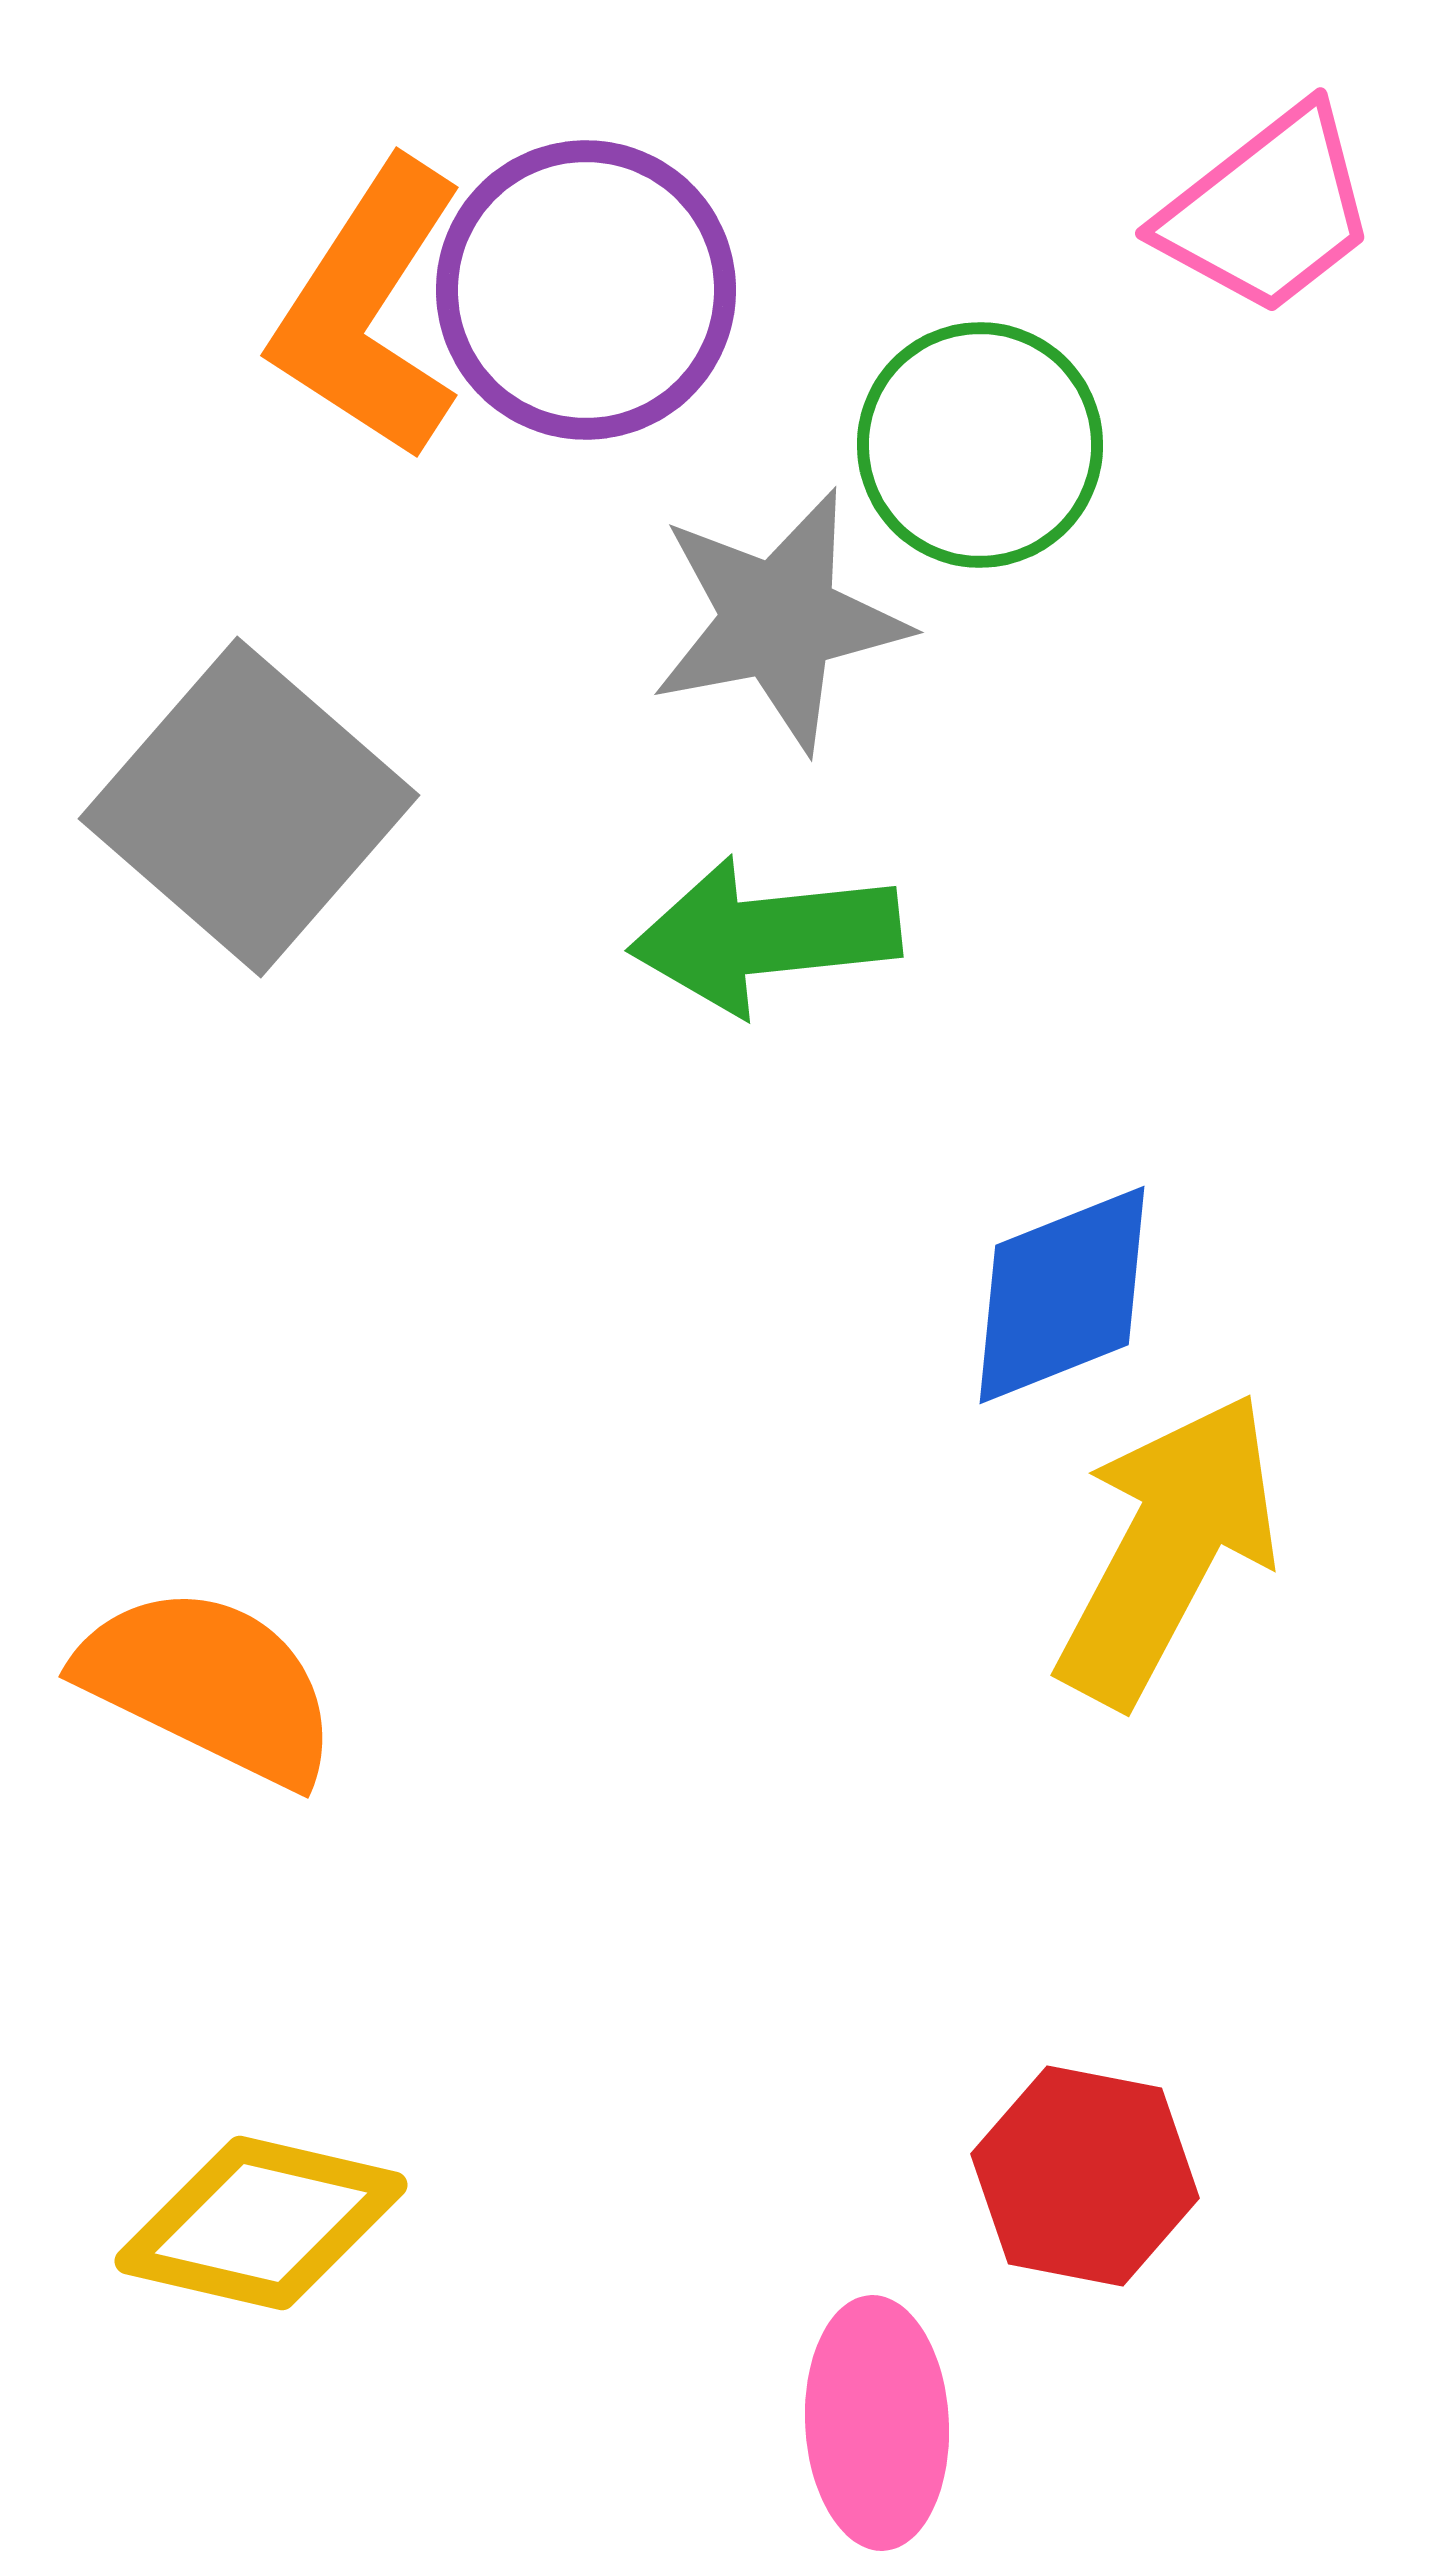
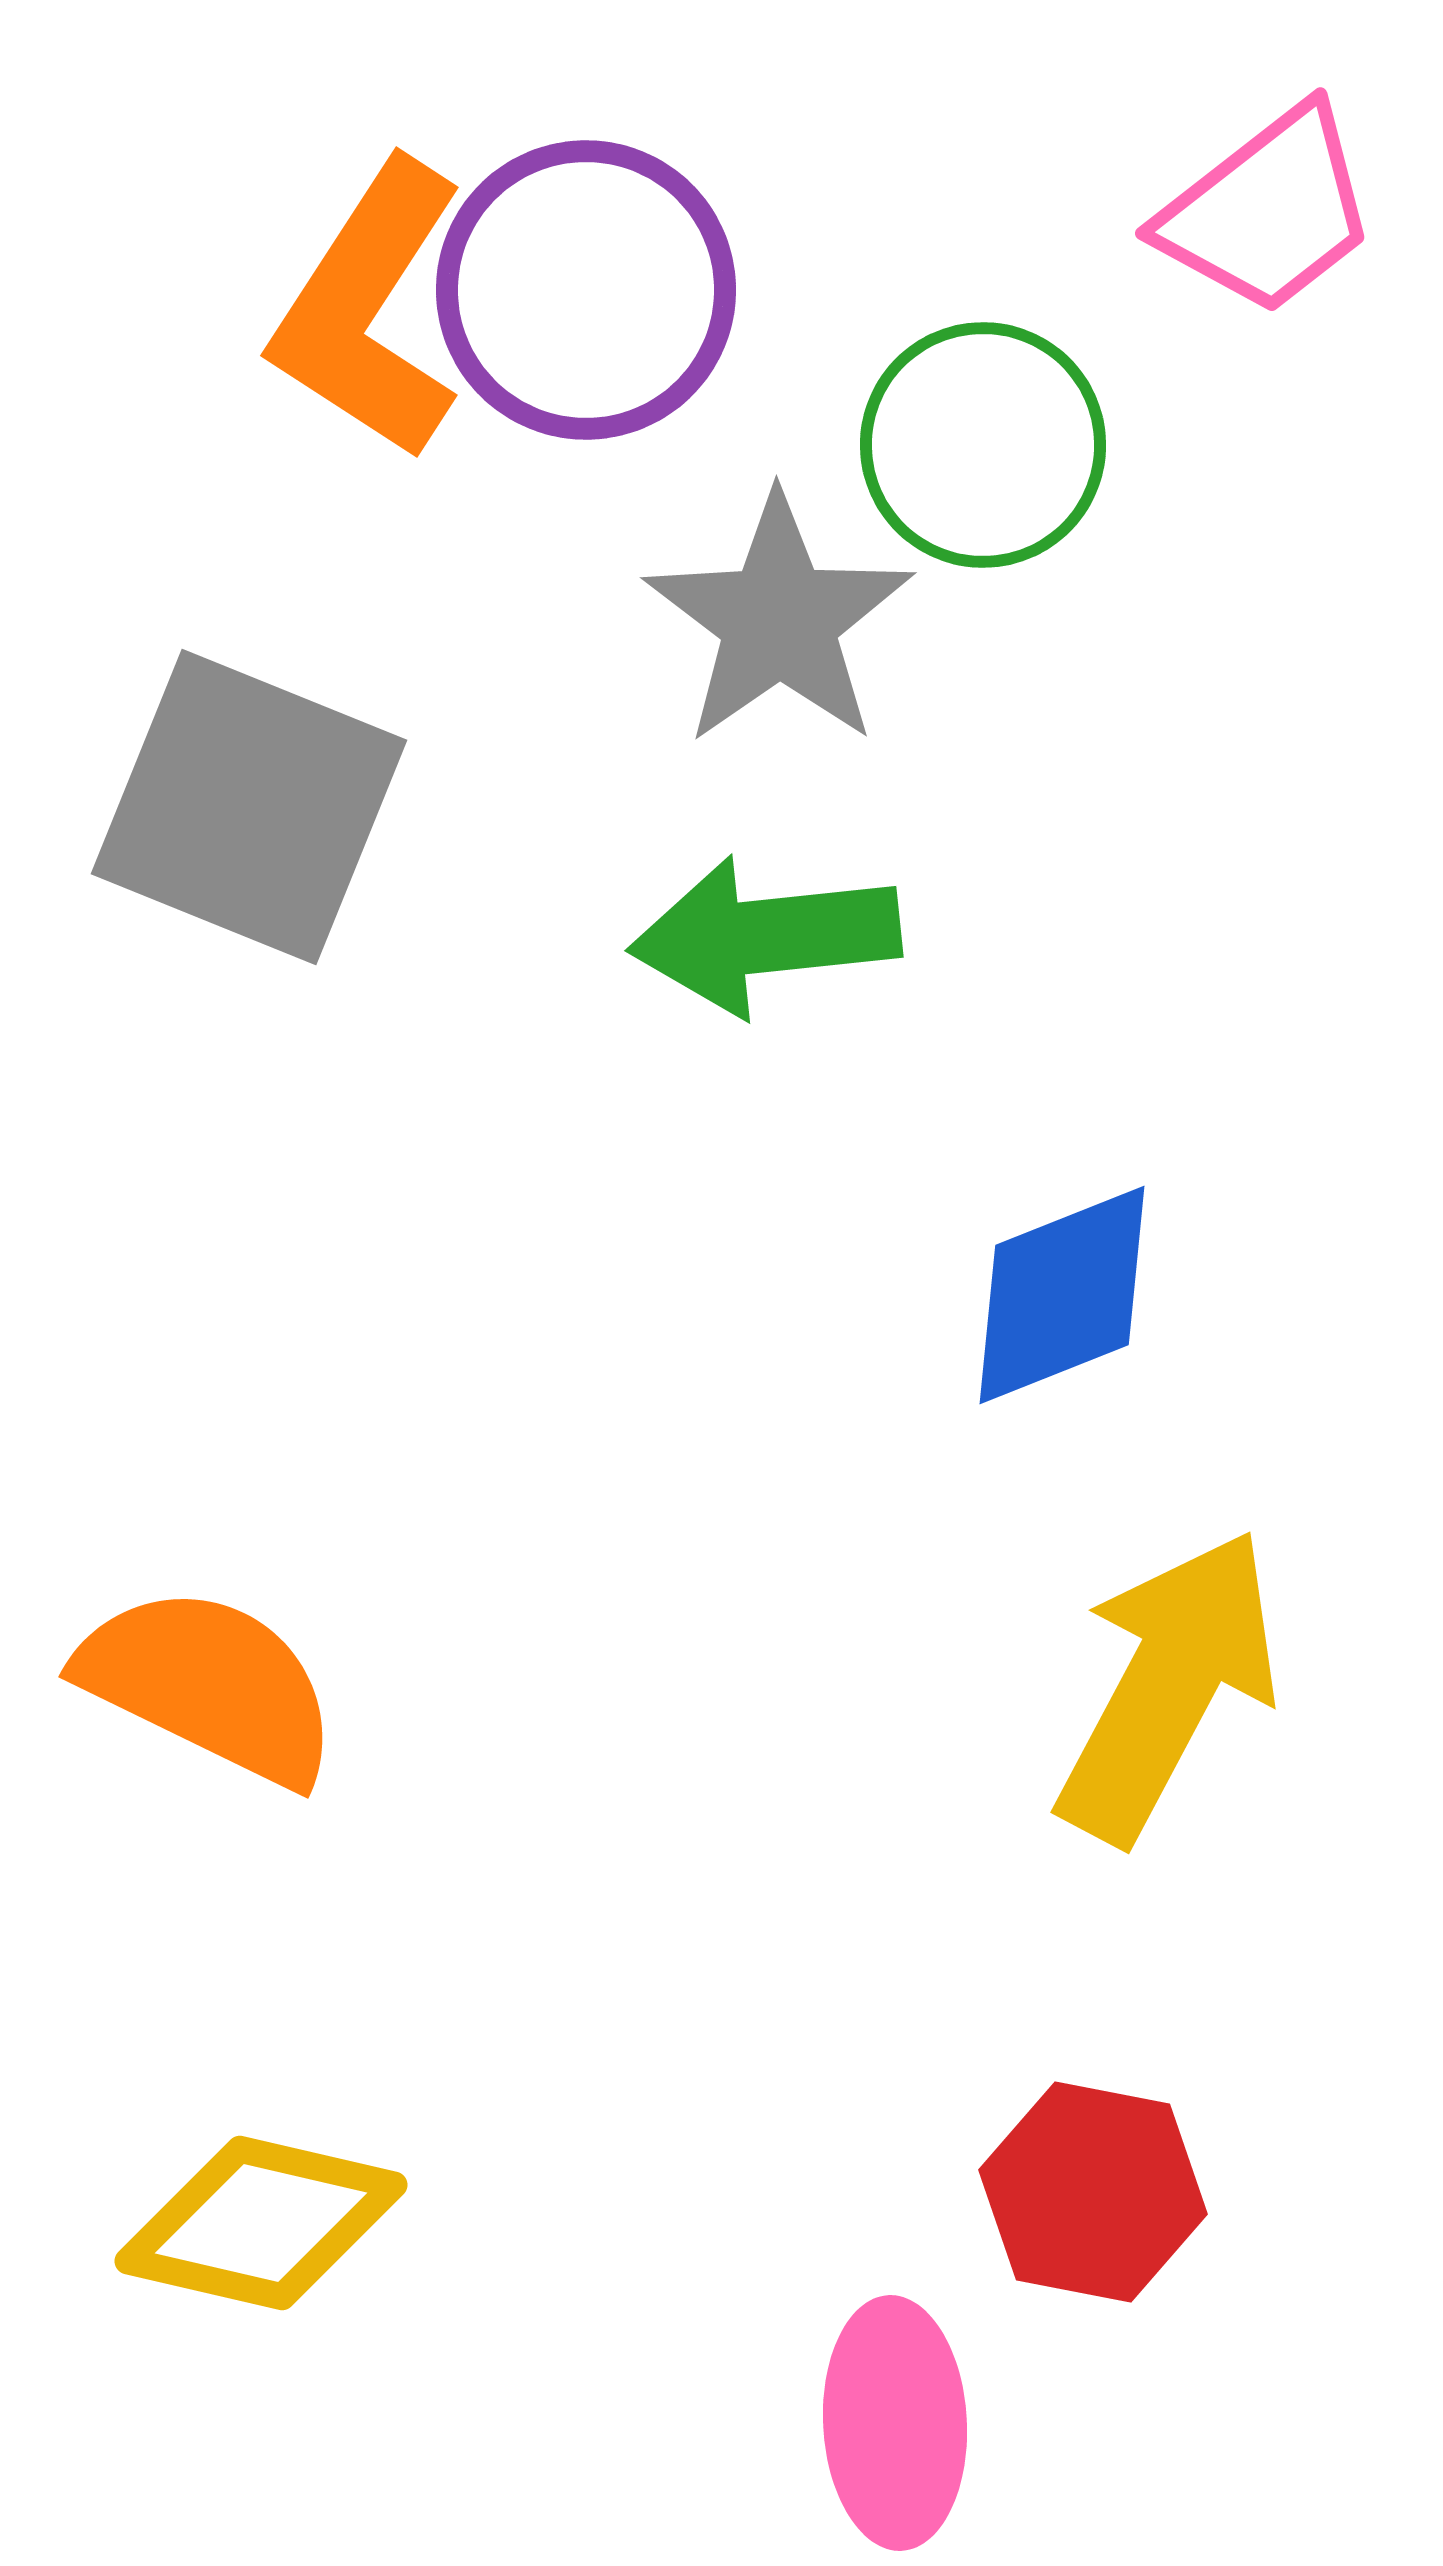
green circle: moved 3 px right
gray star: rotated 24 degrees counterclockwise
gray square: rotated 19 degrees counterclockwise
yellow arrow: moved 137 px down
red hexagon: moved 8 px right, 16 px down
pink ellipse: moved 18 px right
